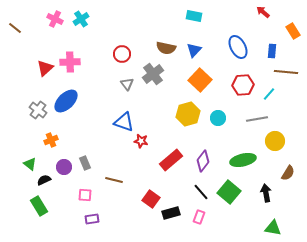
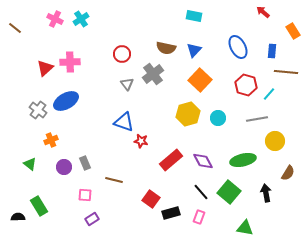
red hexagon at (243, 85): moved 3 px right; rotated 20 degrees clockwise
blue ellipse at (66, 101): rotated 15 degrees clockwise
purple diamond at (203, 161): rotated 65 degrees counterclockwise
black semicircle at (44, 180): moved 26 px left, 37 px down; rotated 24 degrees clockwise
purple rectangle at (92, 219): rotated 24 degrees counterclockwise
green triangle at (273, 228): moved 28 px left
